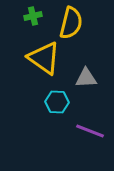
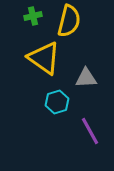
yellow semicircle: moved 2 px left, 2 px up
cyan hexagon: rotated 20 degrees counterclockwise
purple line: rotated 40 degrees clockwise
